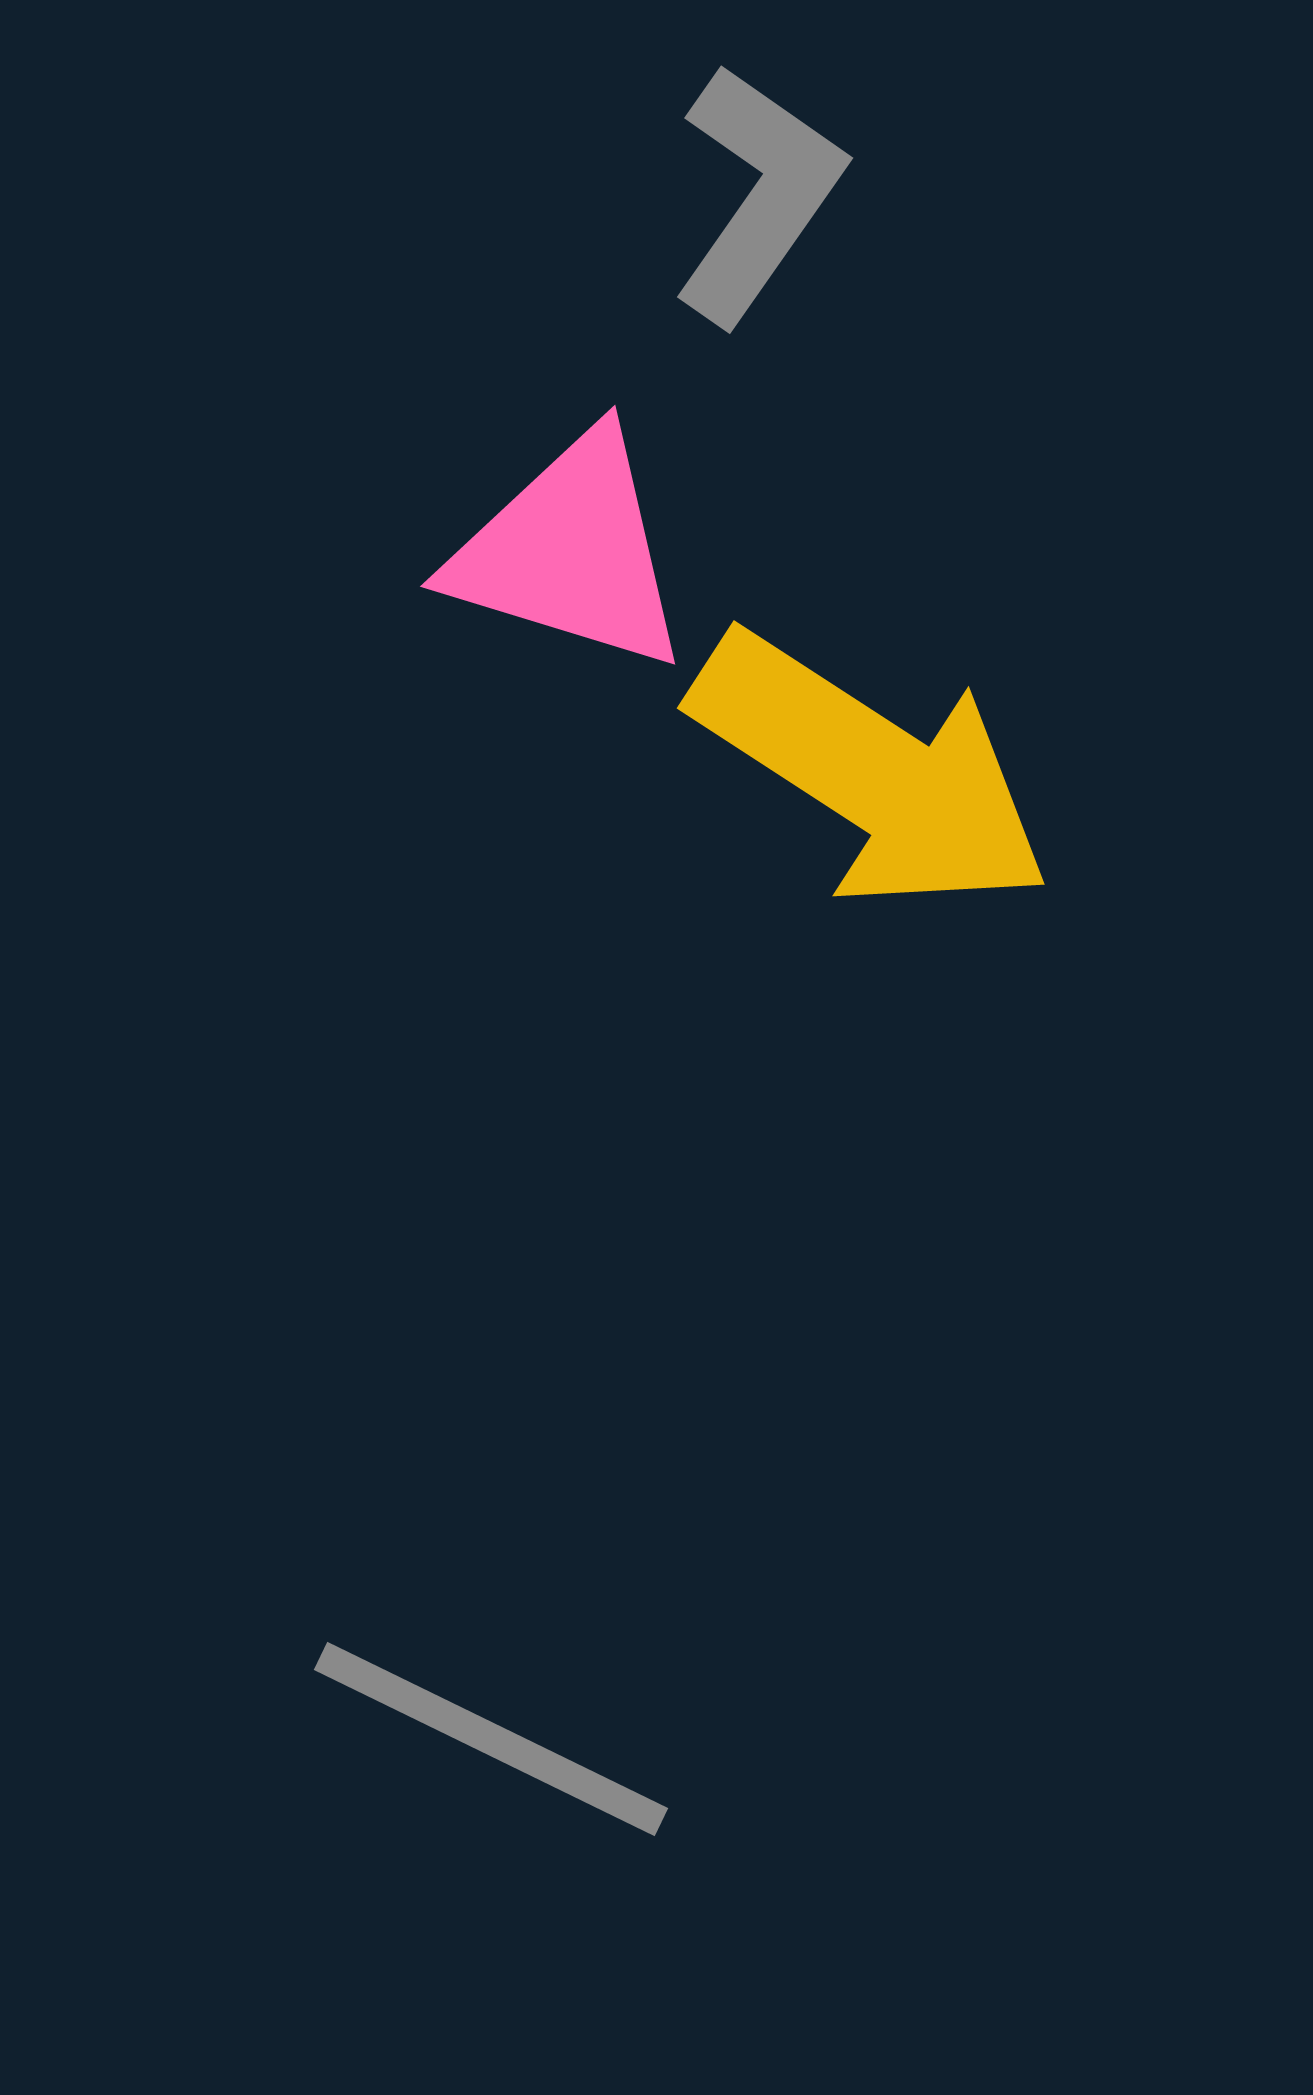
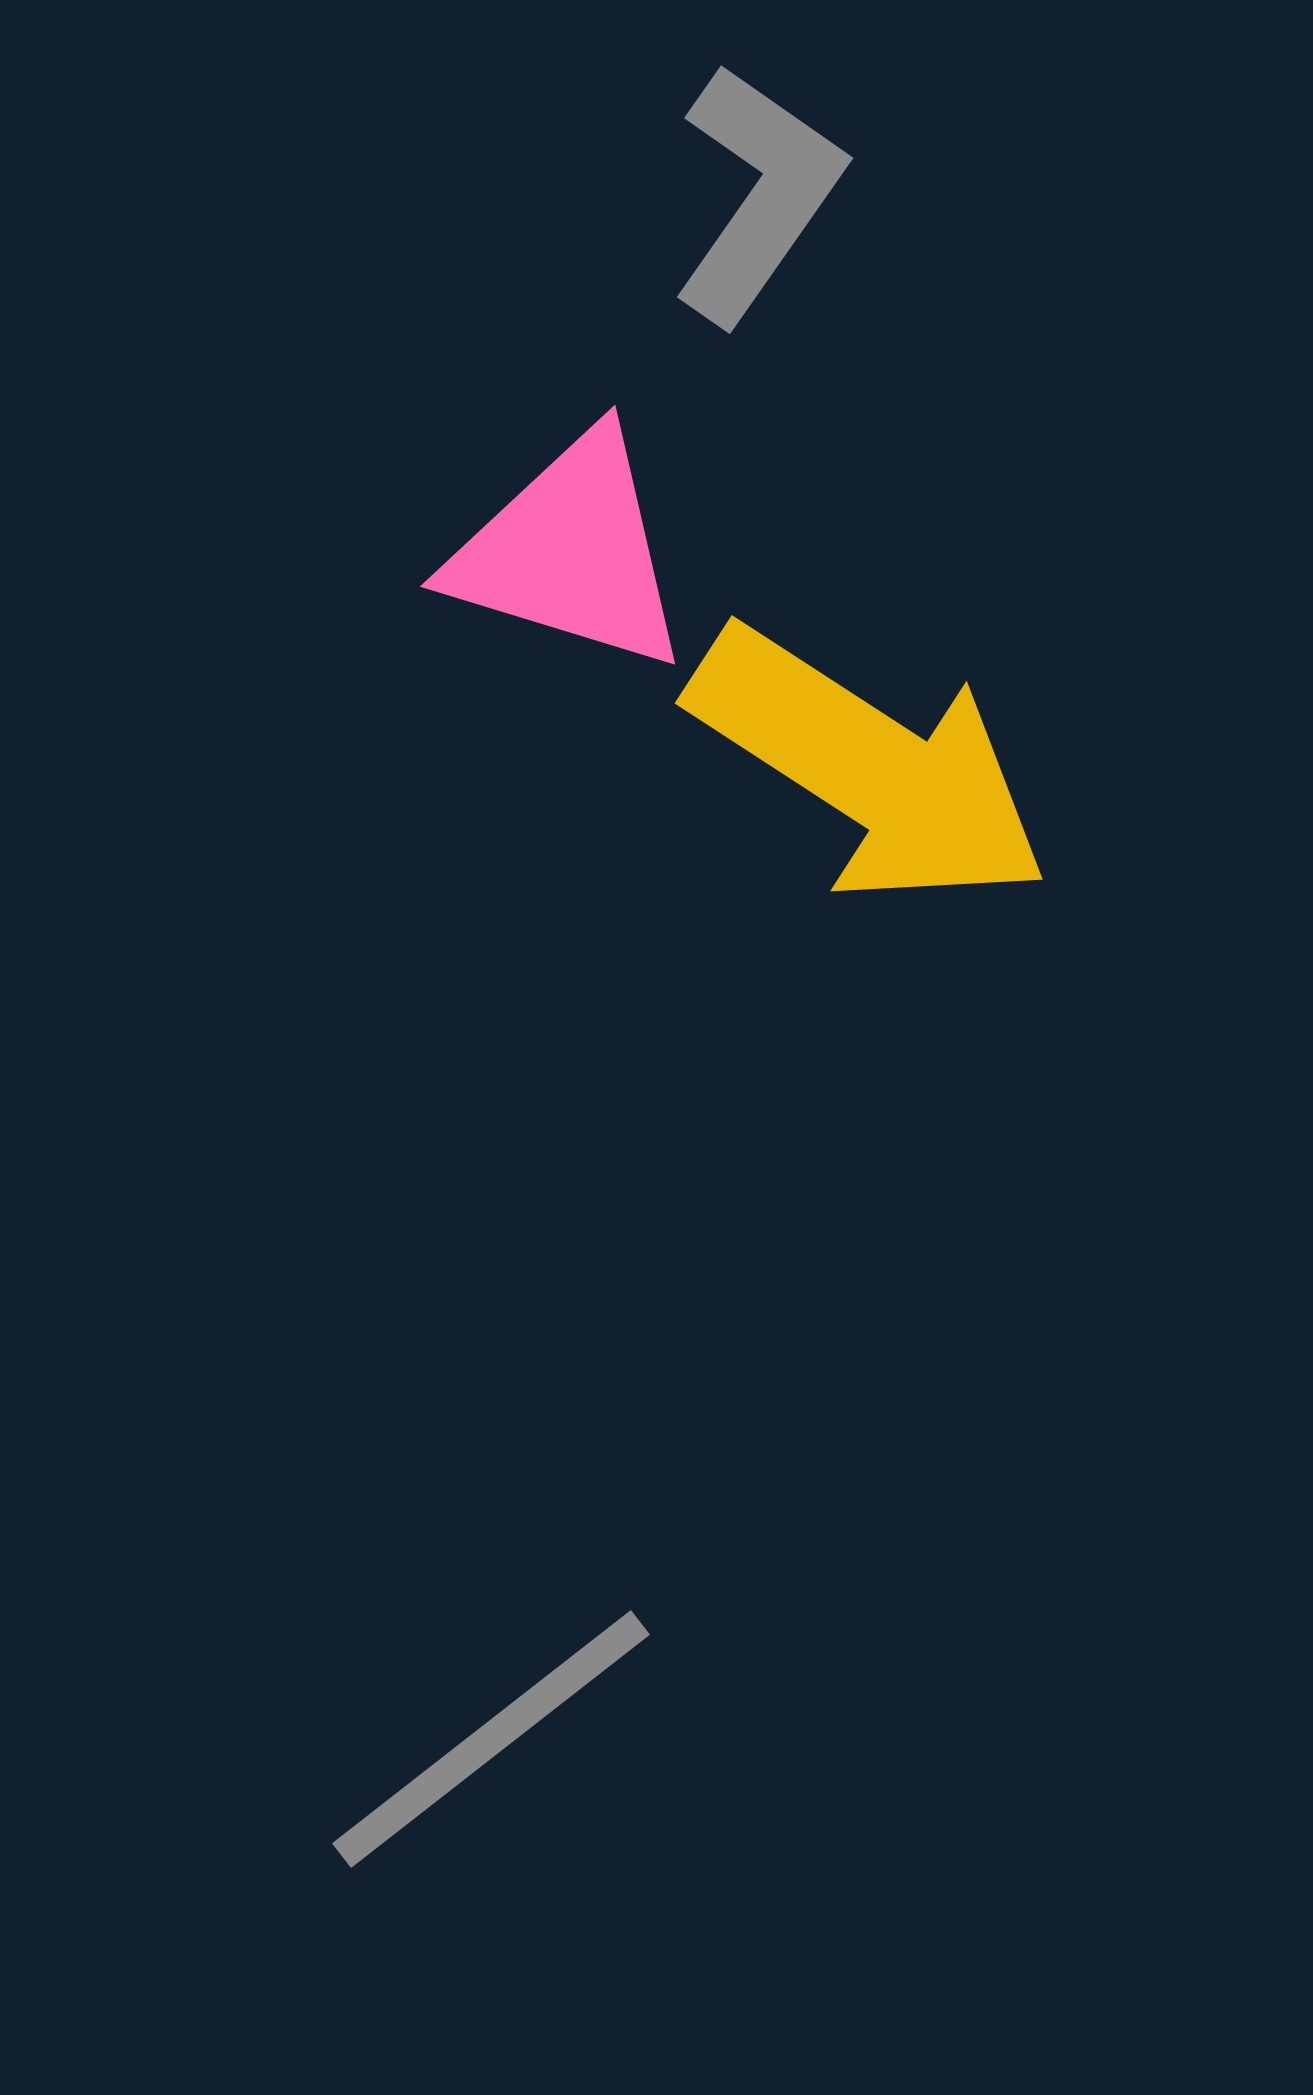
yellow arrow: moved 2 px left, 5 px up
gray line: rotated 64 degrees counterclockwise
